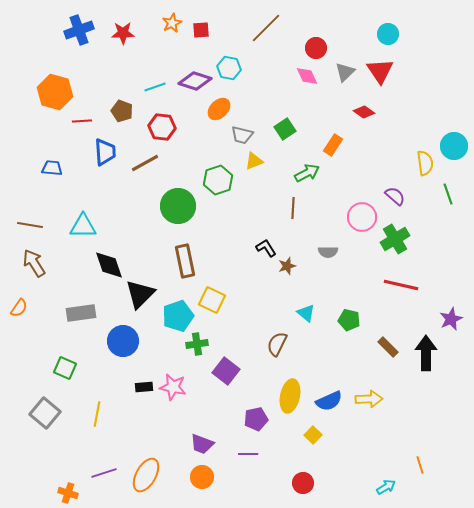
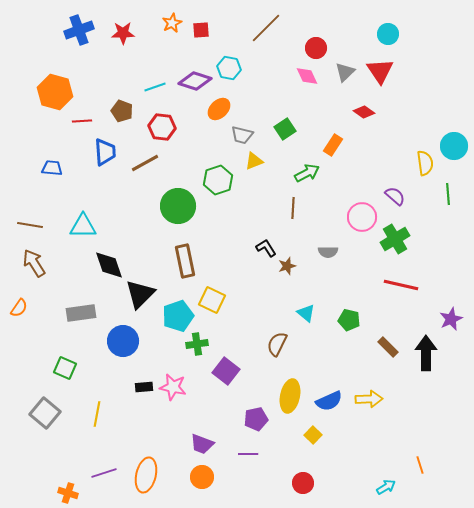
green line at (448, 194): rotated 15 degrees clockwise
orange ellipse at (146, 475): rotated 16 degrees counterclockwise
